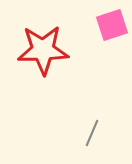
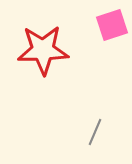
gray line: moved 3 px right, 1 px up
